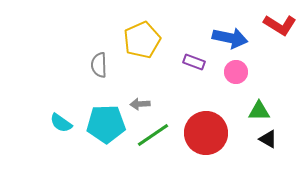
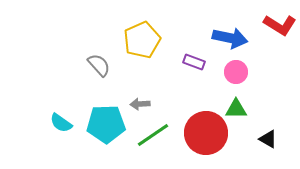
gray semicircle: rotated 140 degrees clockwise
green triangle: moved 23 px left, 2 px up
